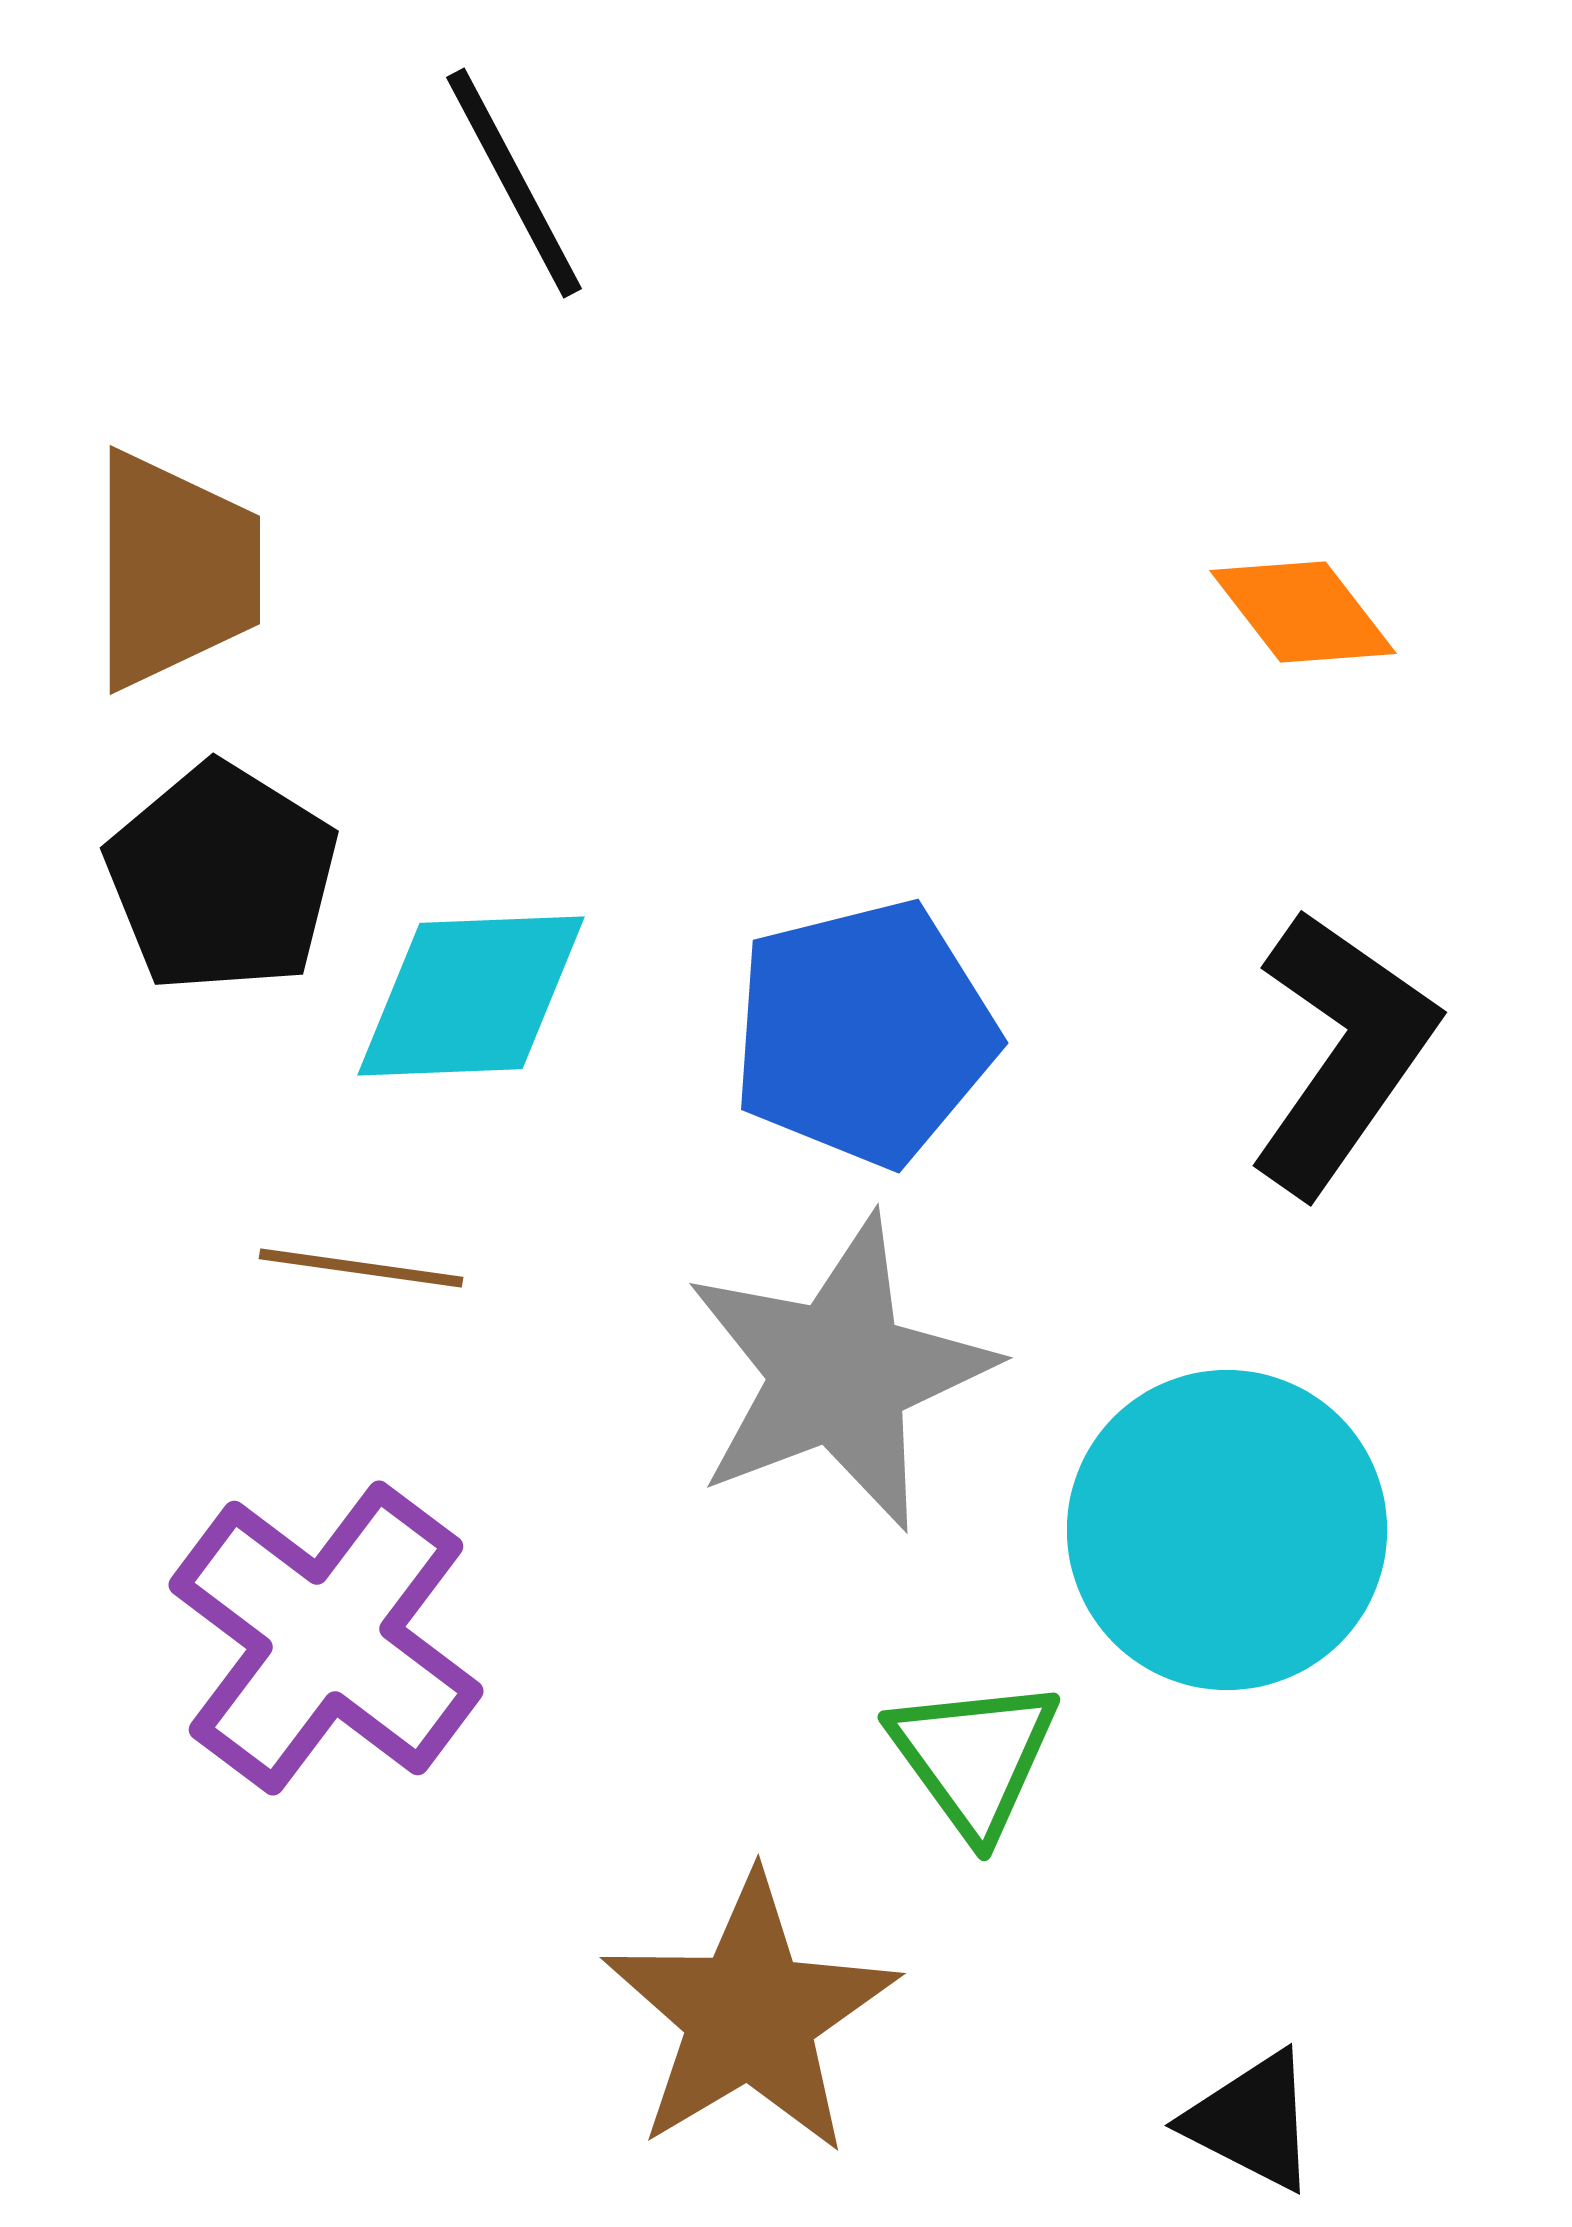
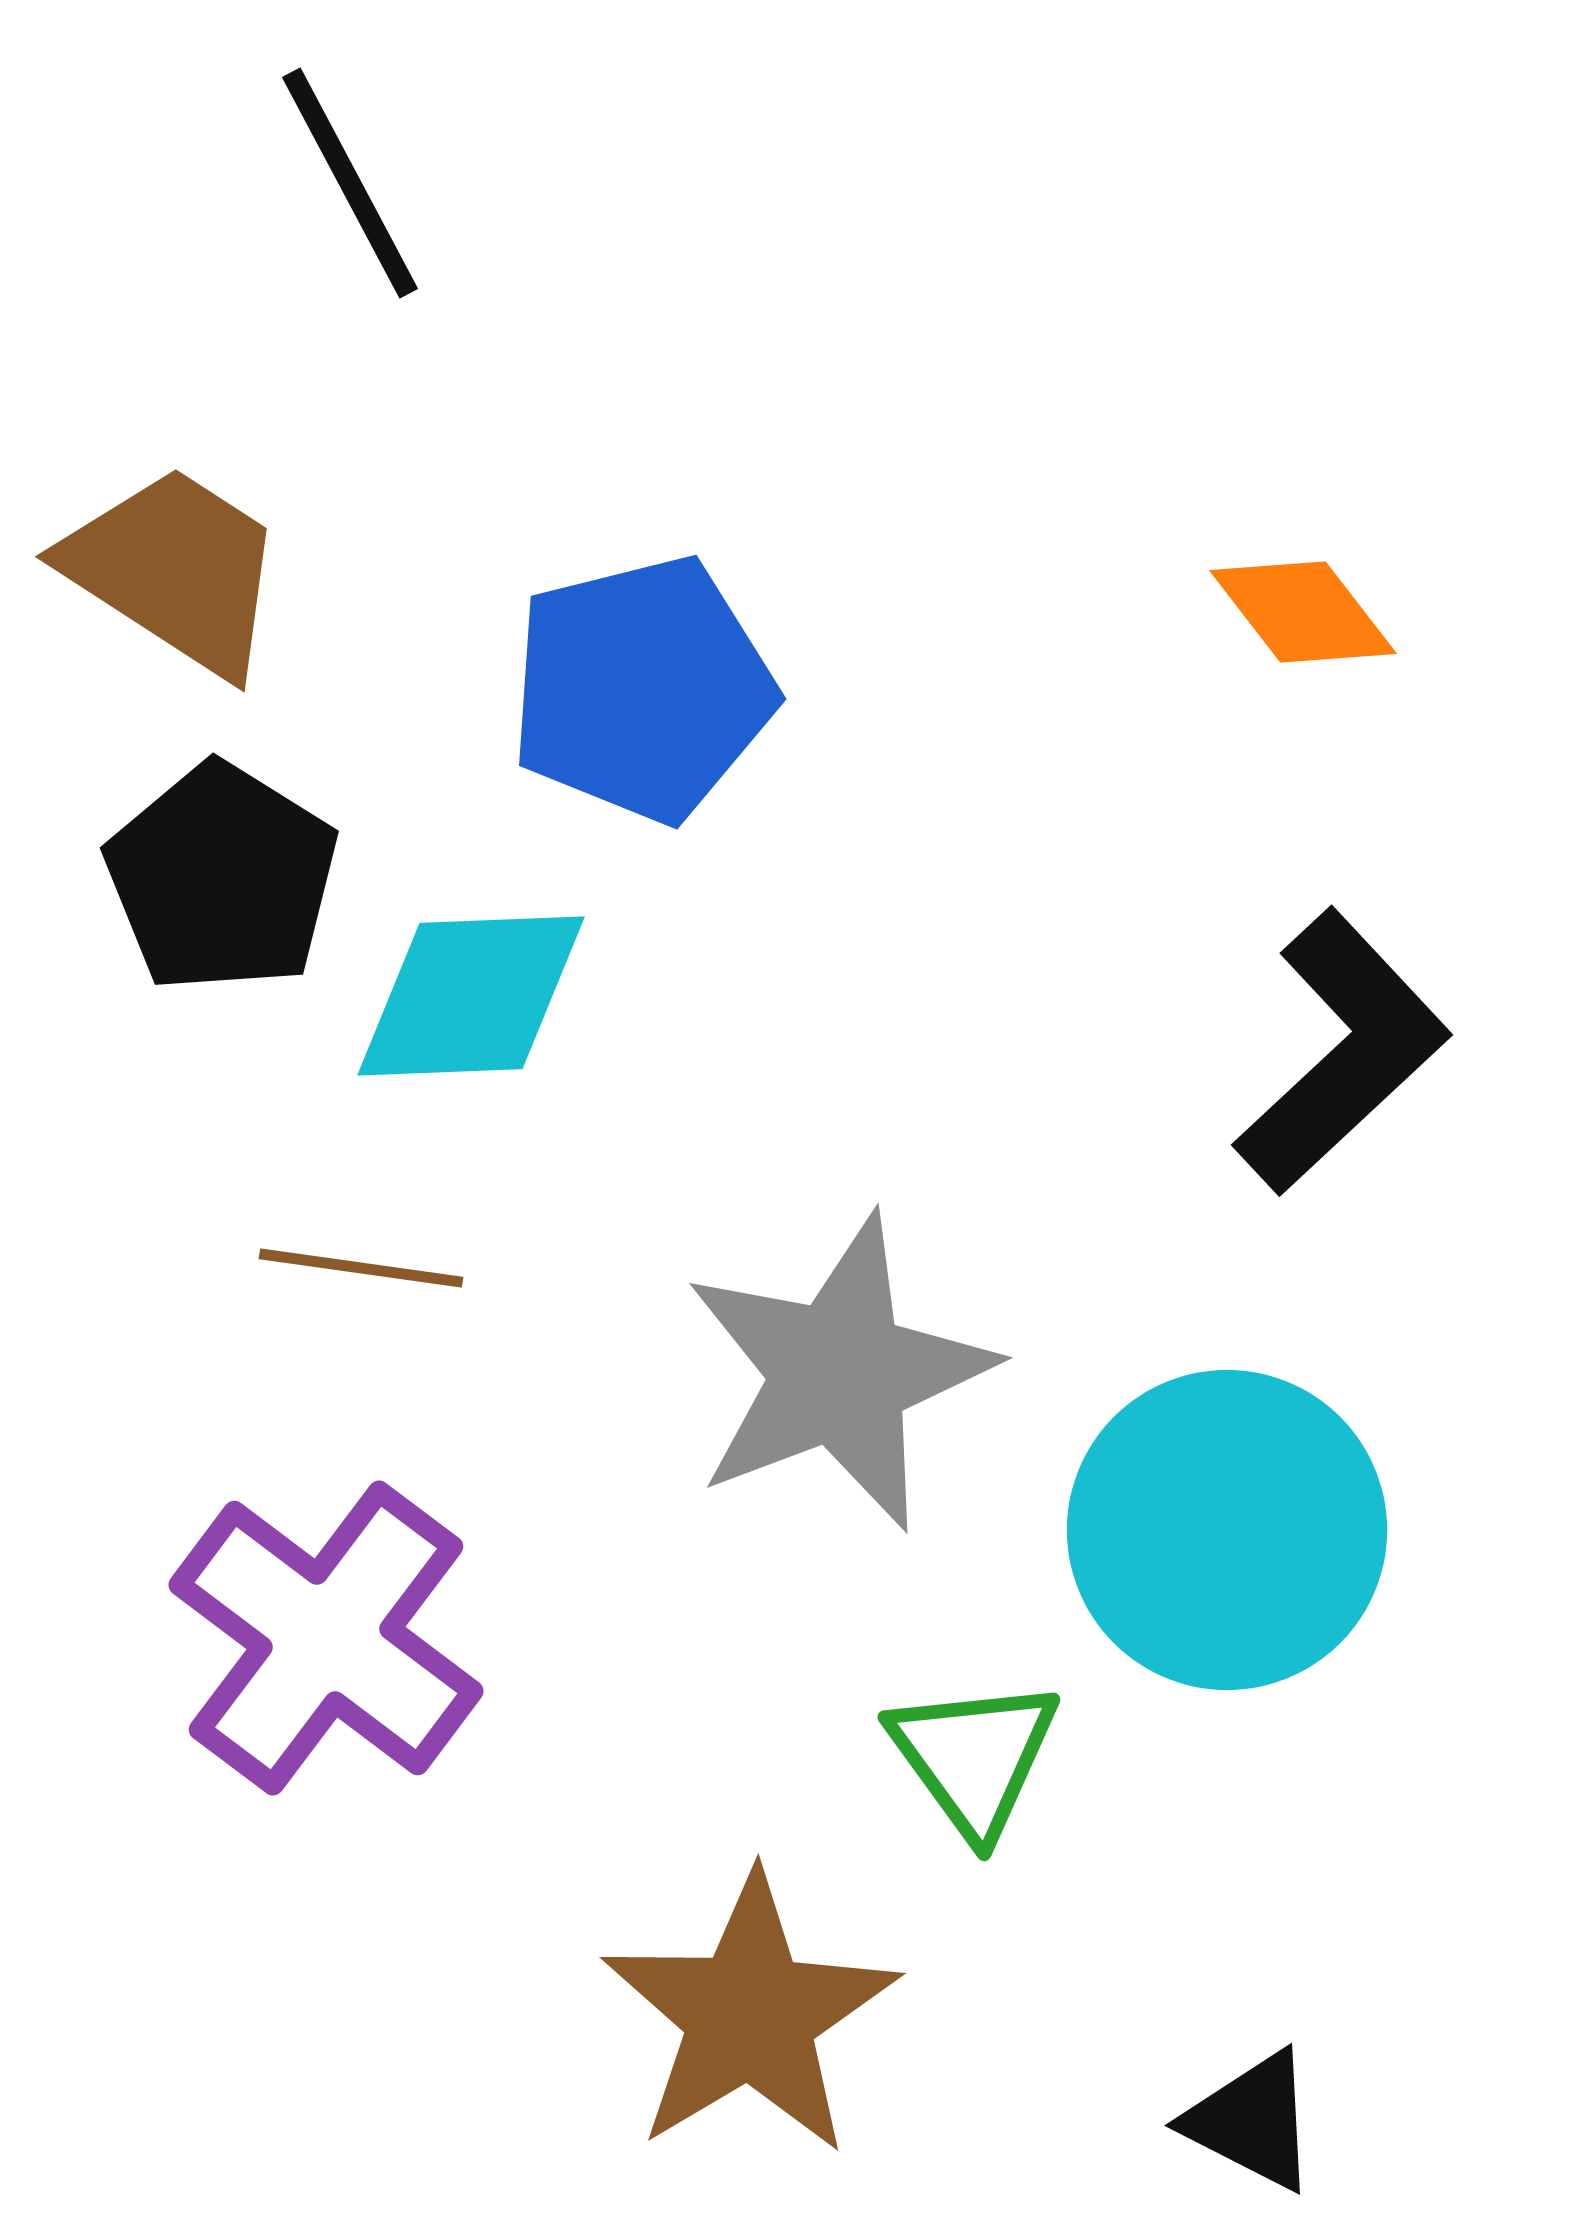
black line: moved 164 px left
brown trapezoid: rotated 57 degrees counterclockwise
blue pentagon: moved 222 px left, 344 px up
black L-shape: rotated 12 degrees clockwise
